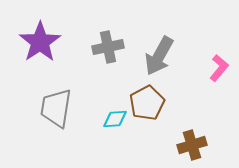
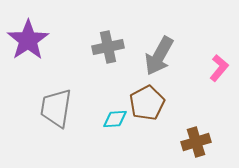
purple star: moved 12 px left, 2 px up
brown cross: moved 4 px right, 3 px up
